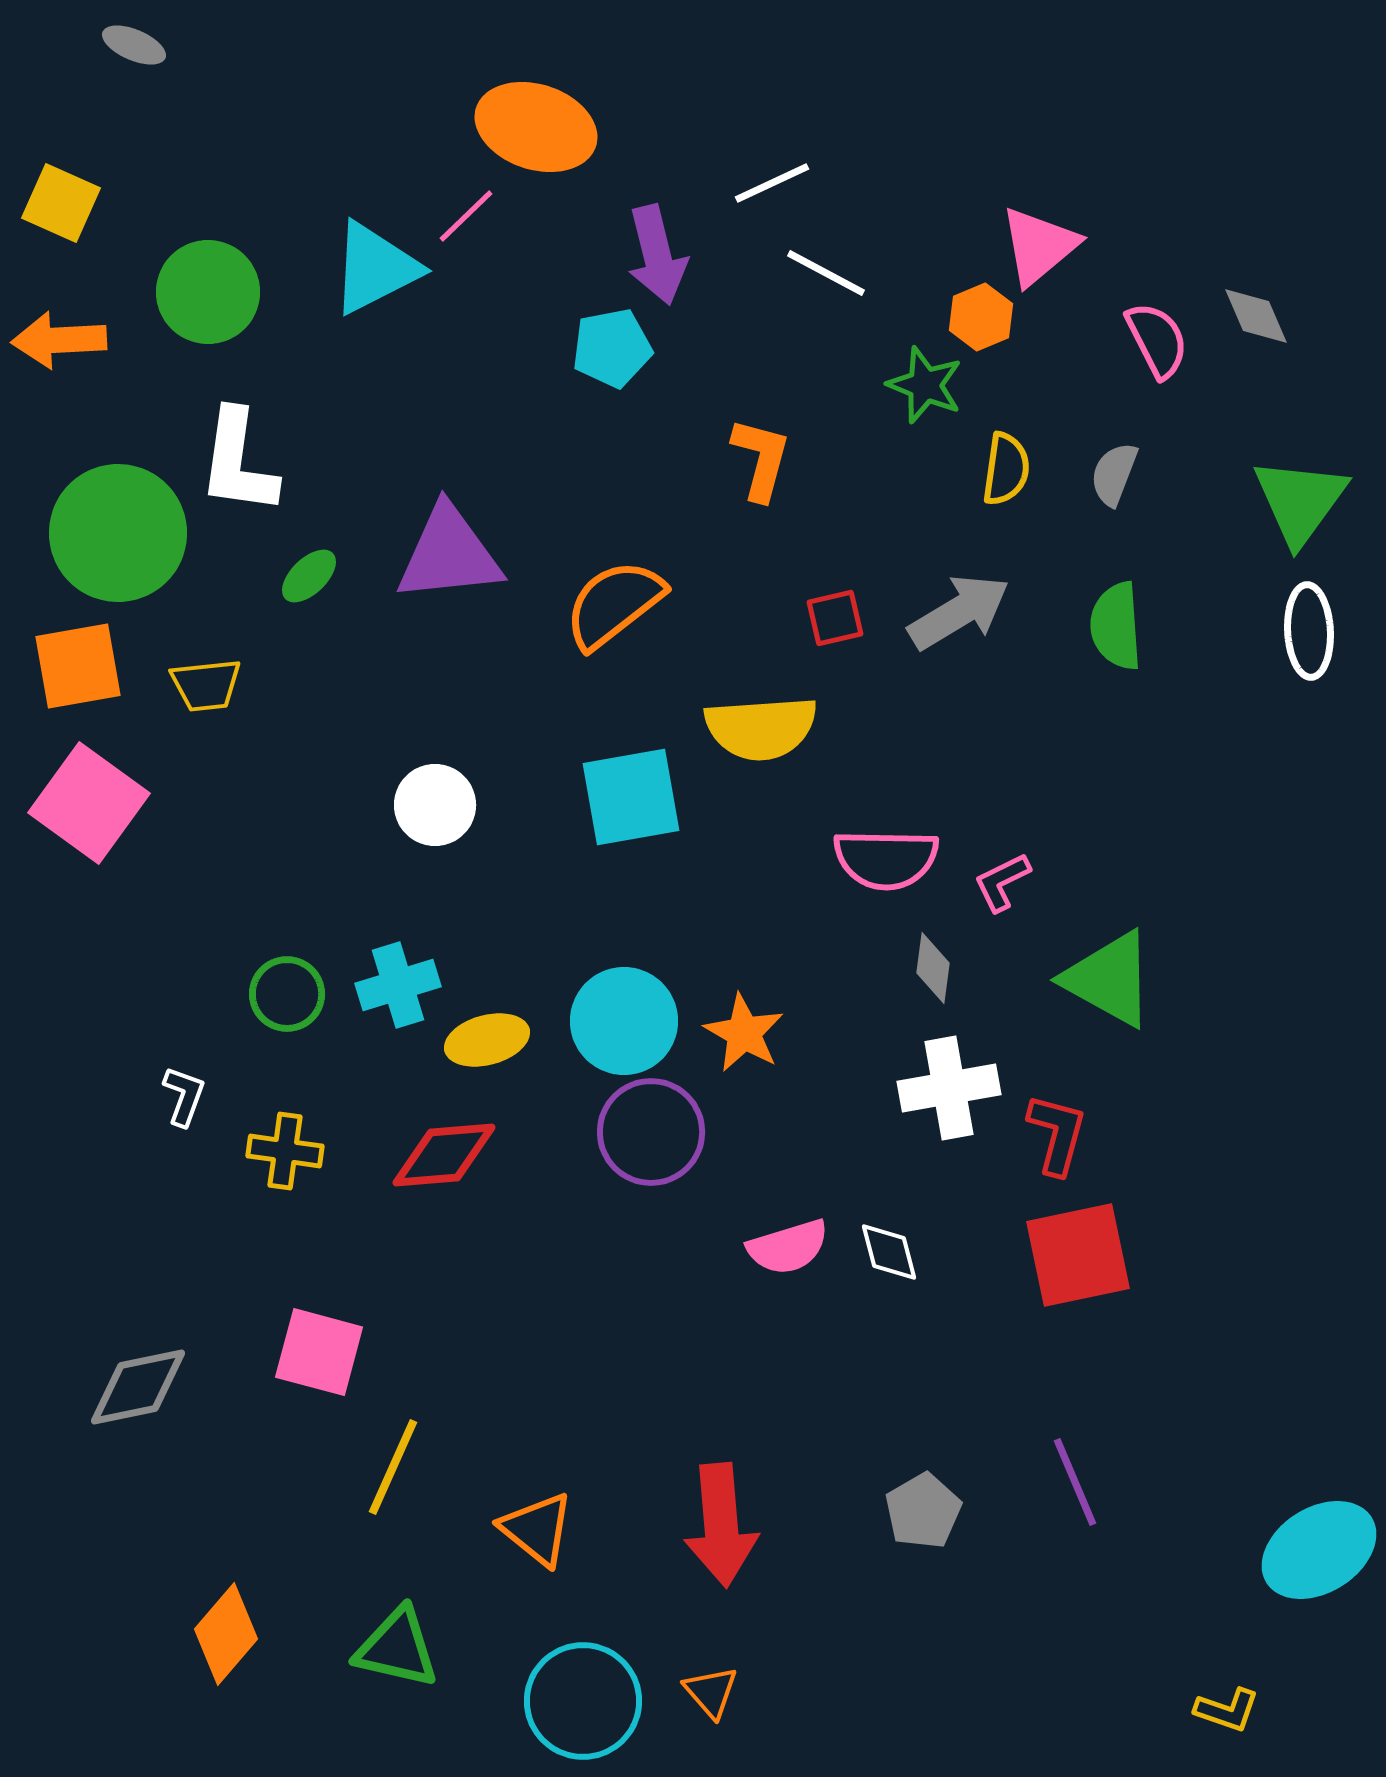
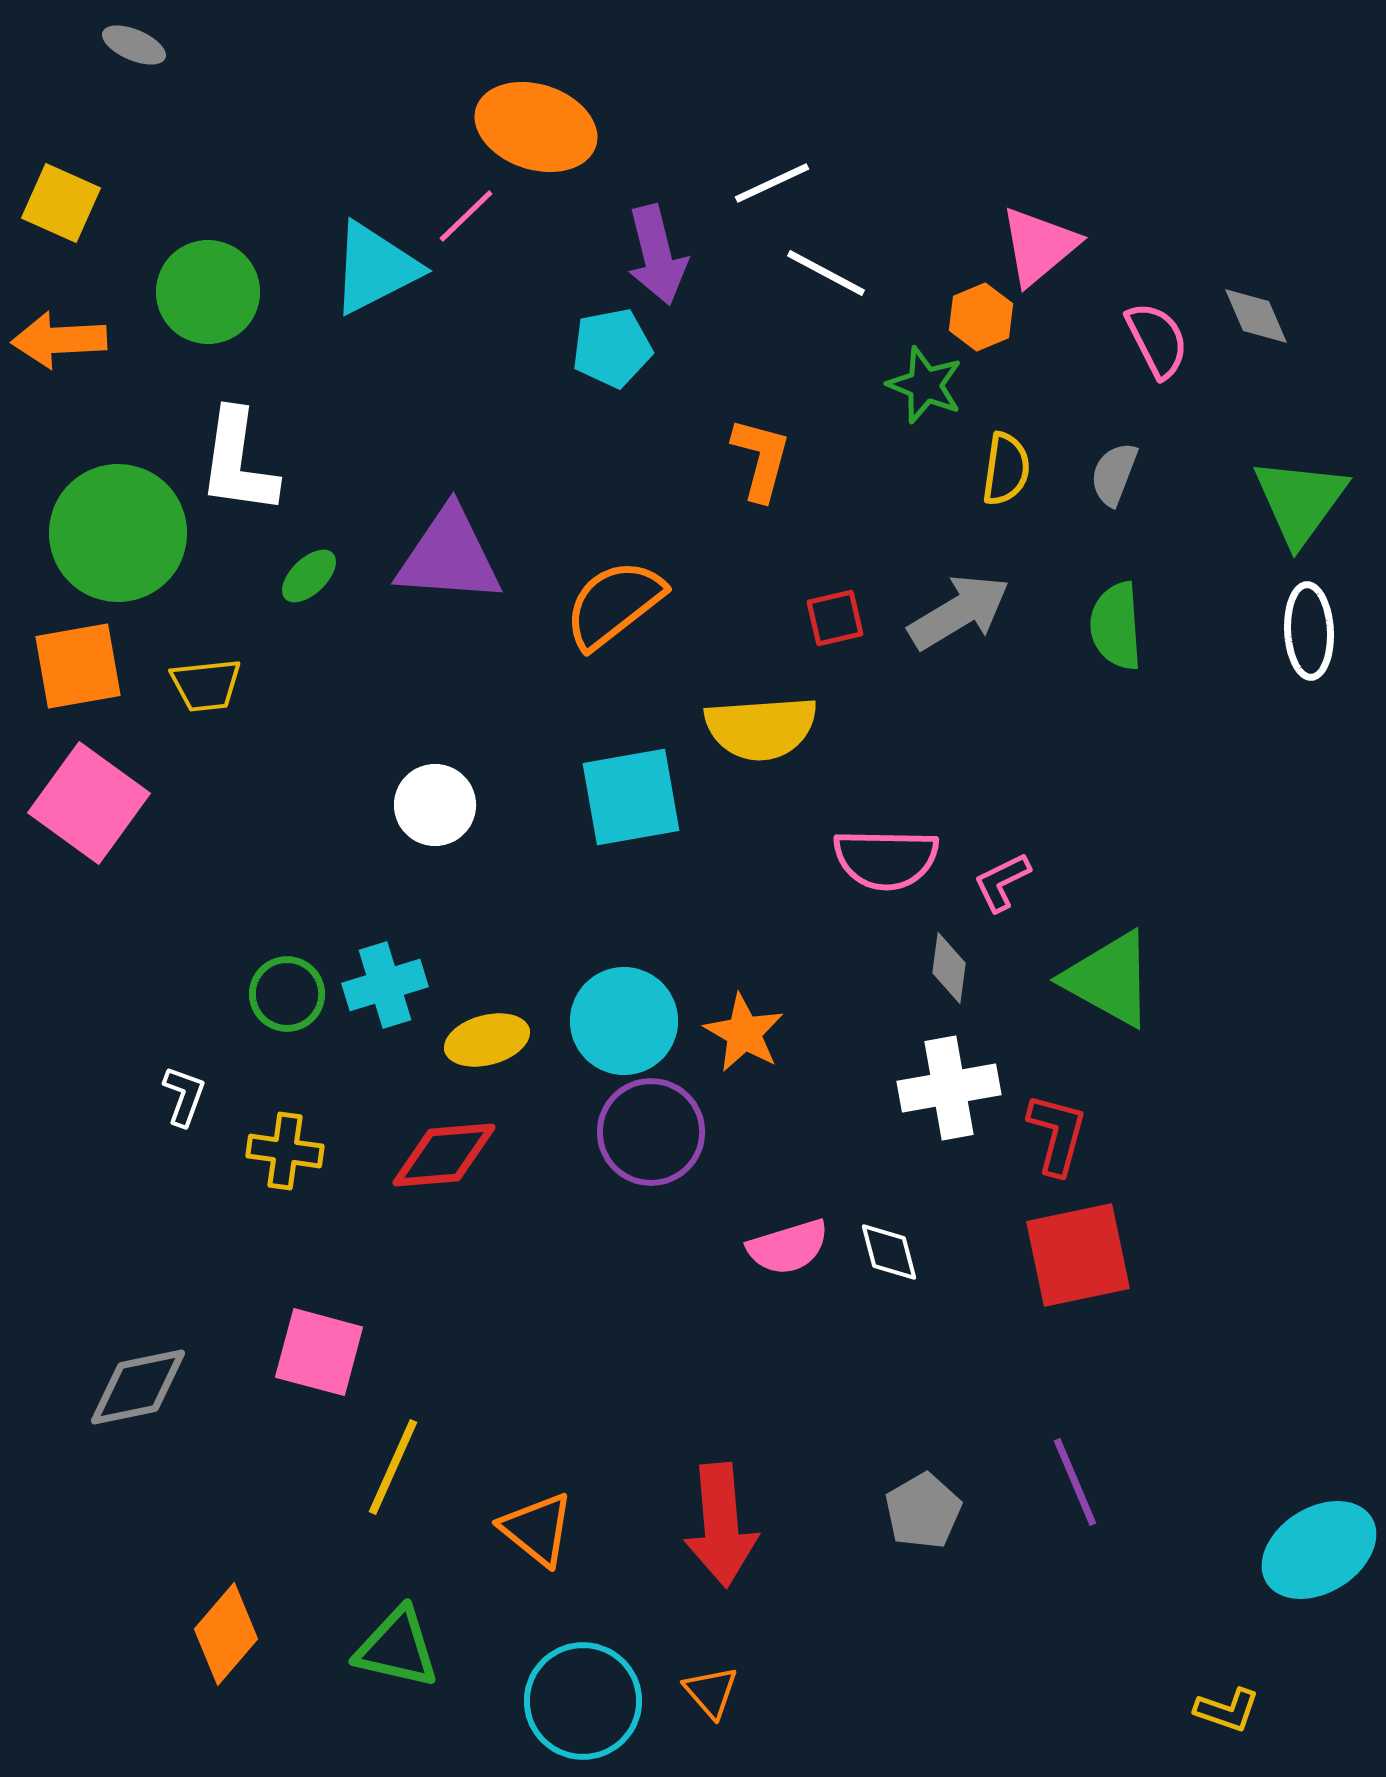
purple triangle at (449, 554): moved 2 px down; rotated 10 degrees clockwise
gray diamond at (933, 968): moved 16 px right
cyan cross at (398, 985): moved 13 px left
